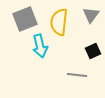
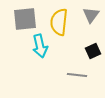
gray square: rotated 15 degrees clockwise
